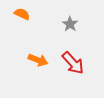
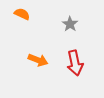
red arrow: moved 2 px right; rotated 30 degrees clockwise
